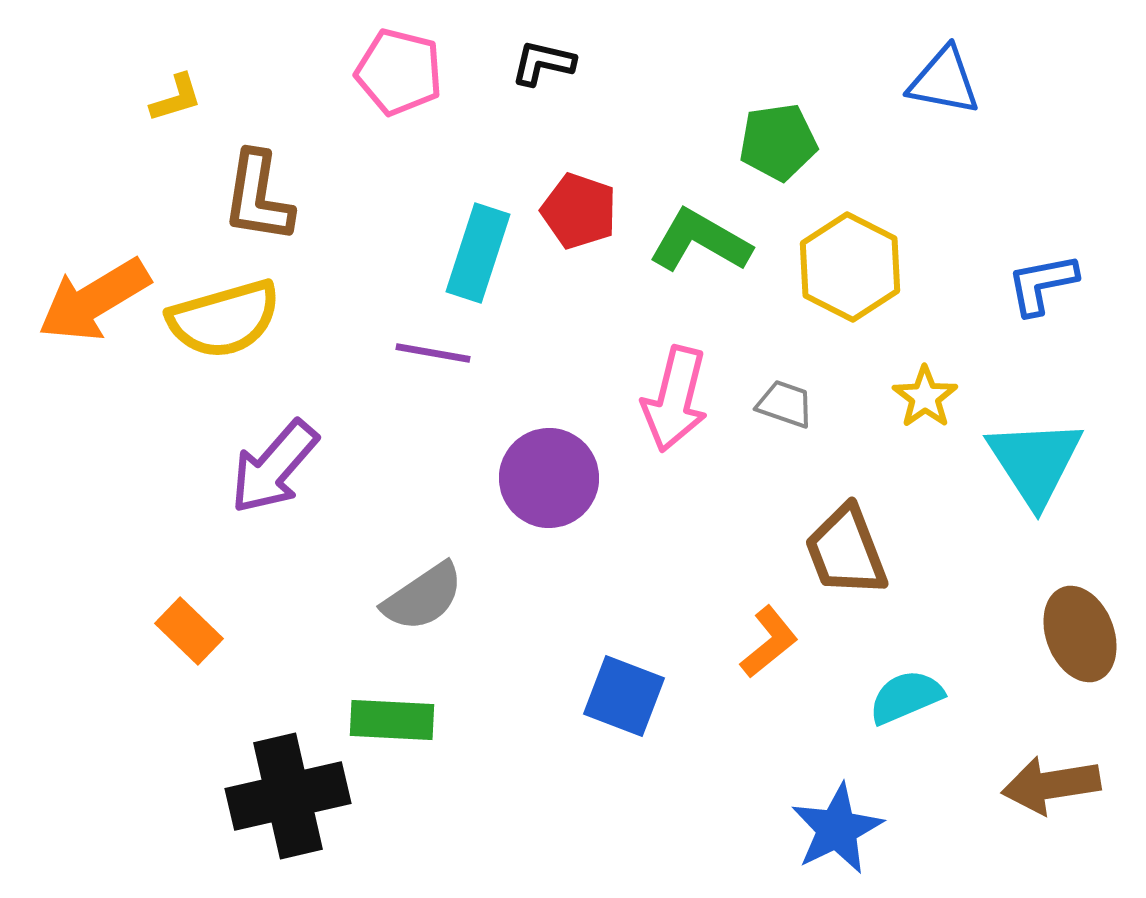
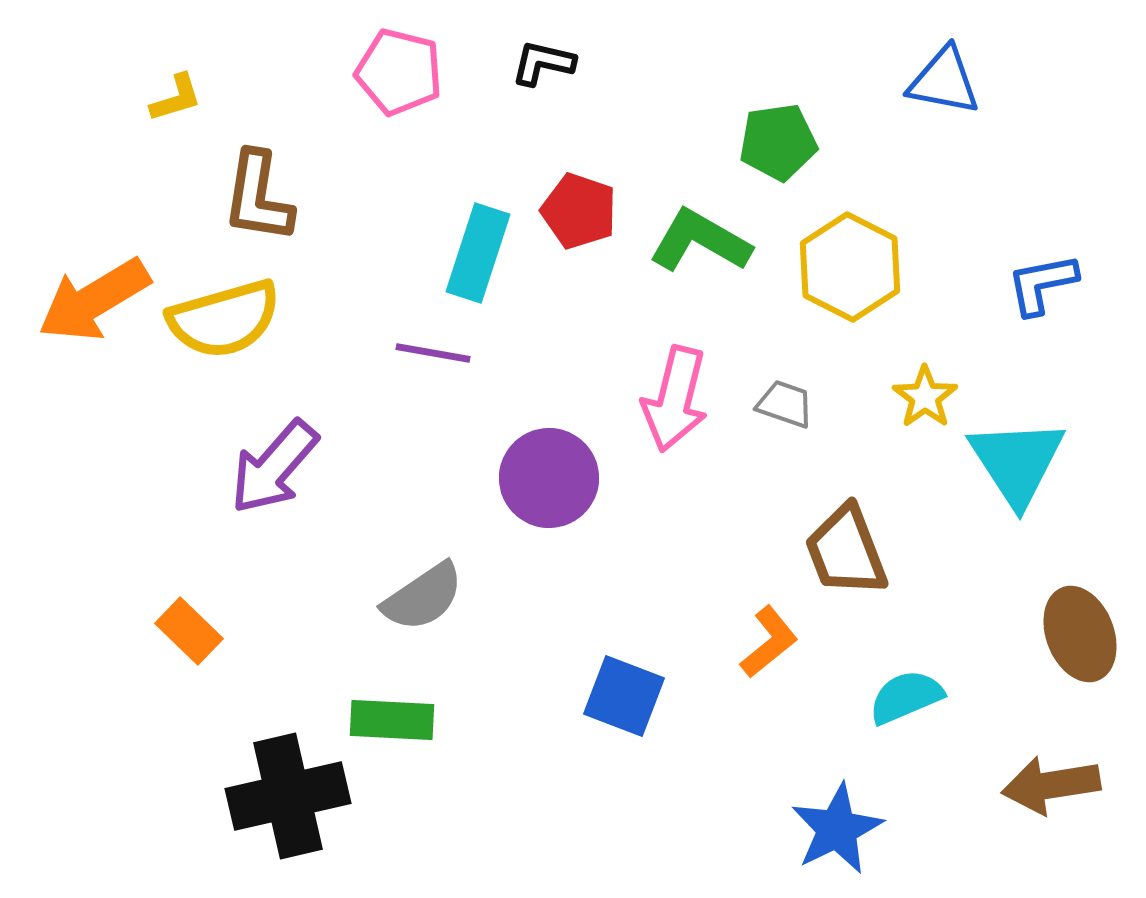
cyan triangle: moved 18 px left
